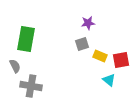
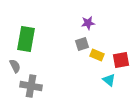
yellow rectangle: moved 3 px left, 1 px up
